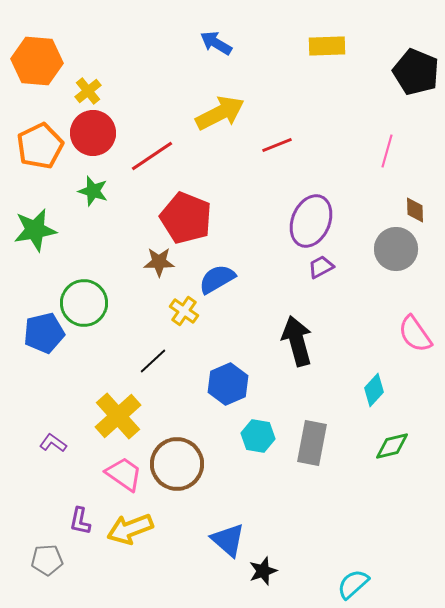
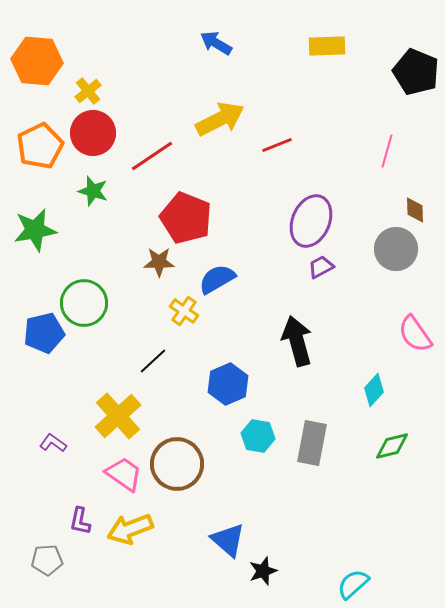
yellow arrow at (220, 113): moved 6 px down
